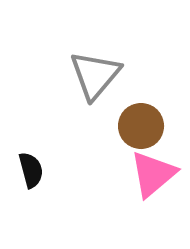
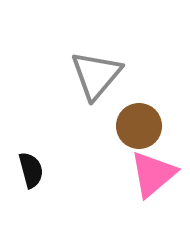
gray triangle: moved 1 px right
brown circle: moved 2 px left
